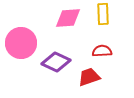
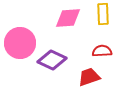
pink circle: moved 1 px left
purple diamond: moved 4 px left, 2 px up
